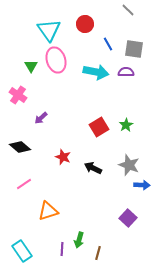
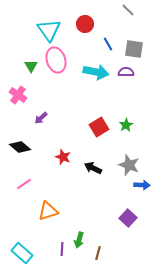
cyan rectangle: moved 2 px down; rotated 15 degrees counterclockwise
